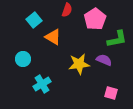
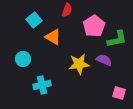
pink pentagon: moved 1 px left, 7 px down
cyan cross: moved 1 px down; rotated 18 degrees clockwise
pink square: moved 8 px right
